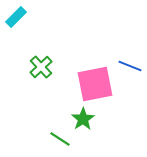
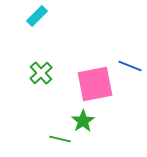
cyan rectangle: moved 21 px right, 1 px up
green cross: moved 6 px down
green star: moved 2 px down
green line: rotated 20 degrees counterclockwise
